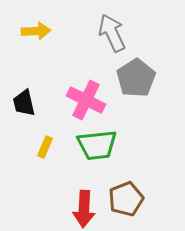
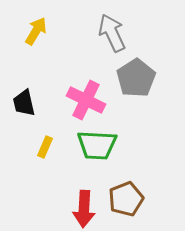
yellow arrow: rotated 56 degrees counterclockwise
green trapezoid: rotated 9 degrees clockwise
